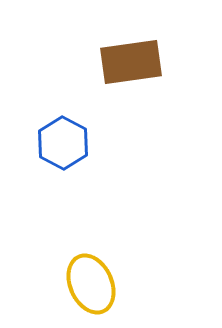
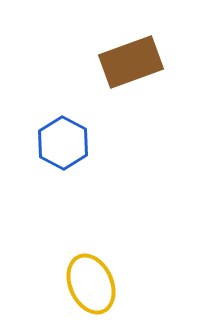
brown rectangle: rotated 12 degrees counterclockwise
